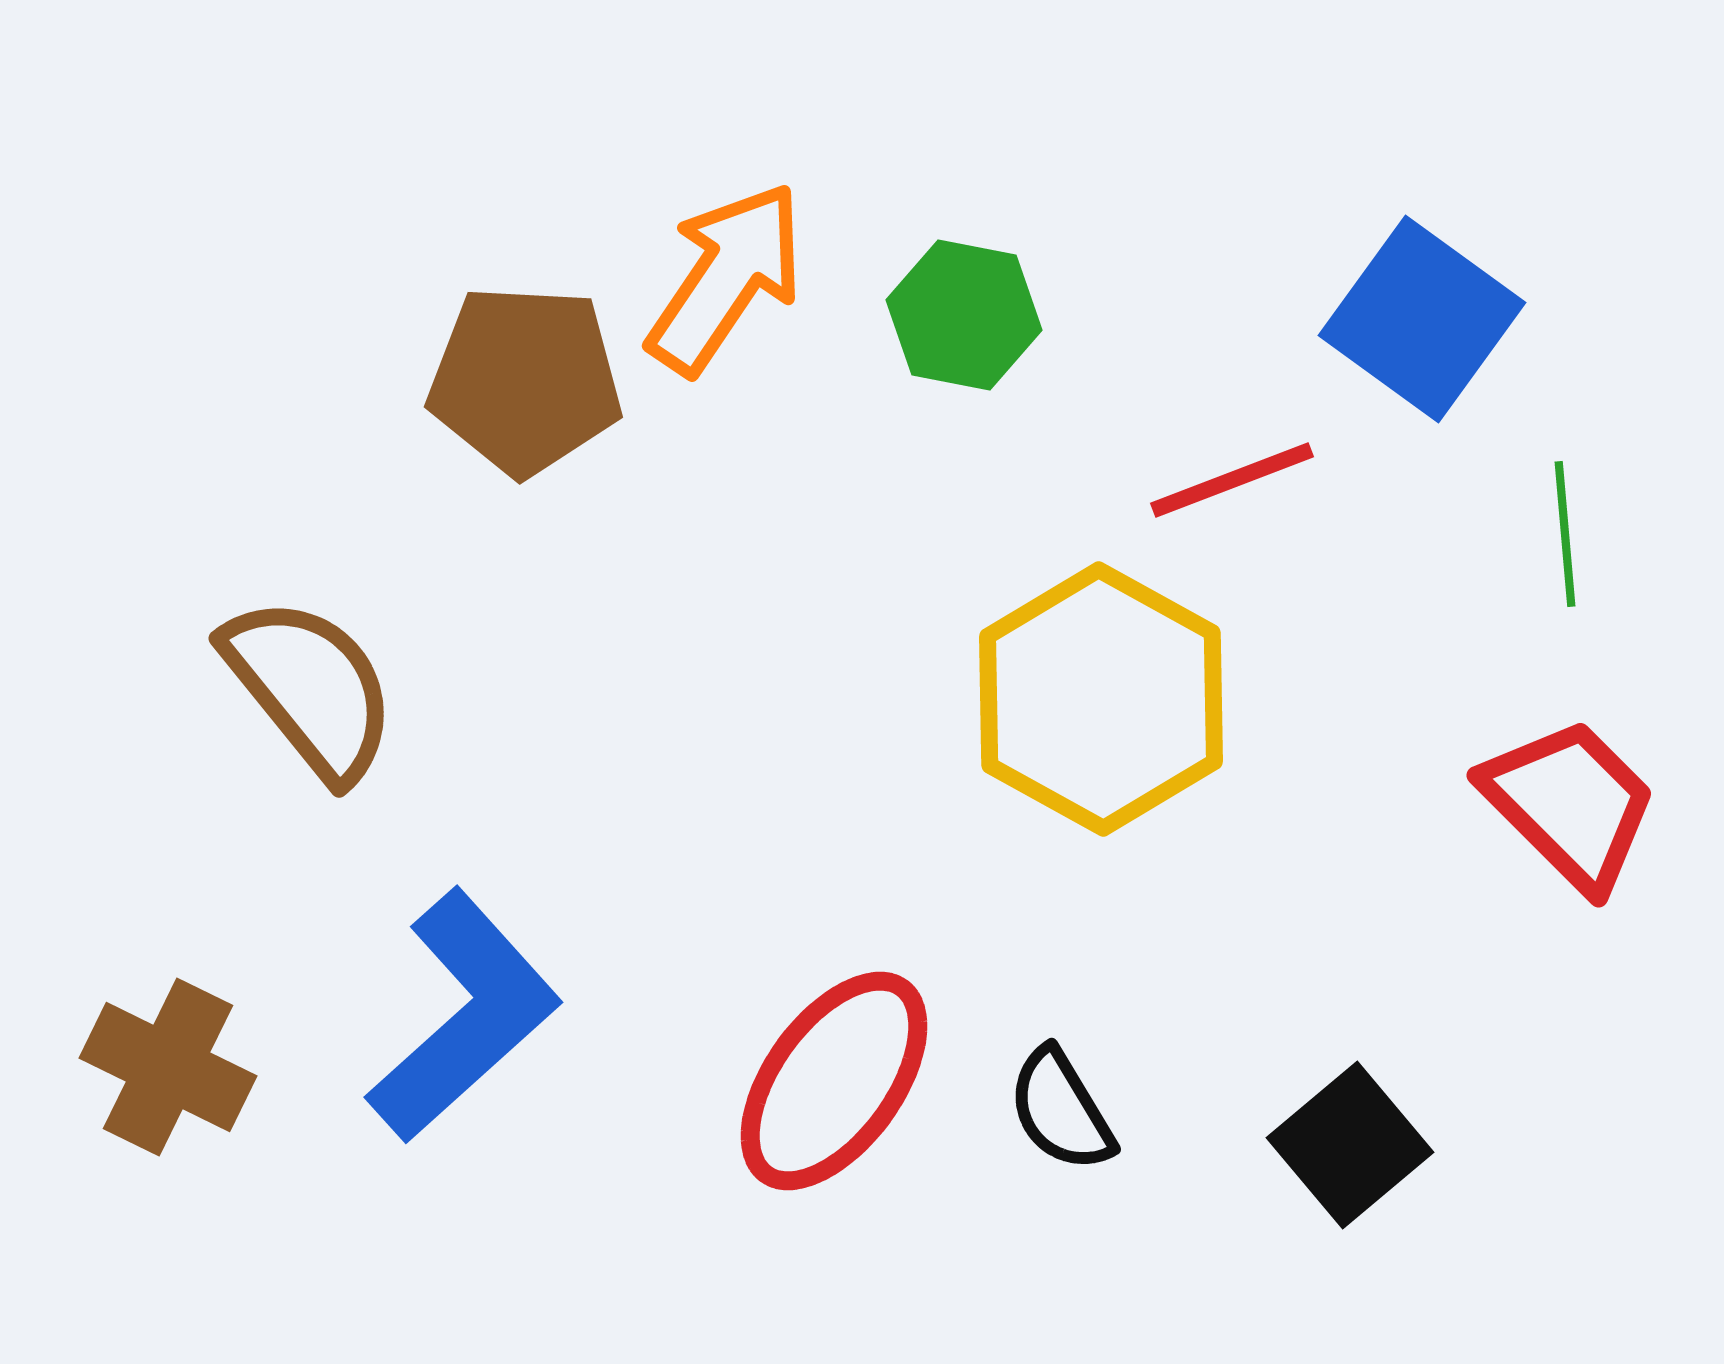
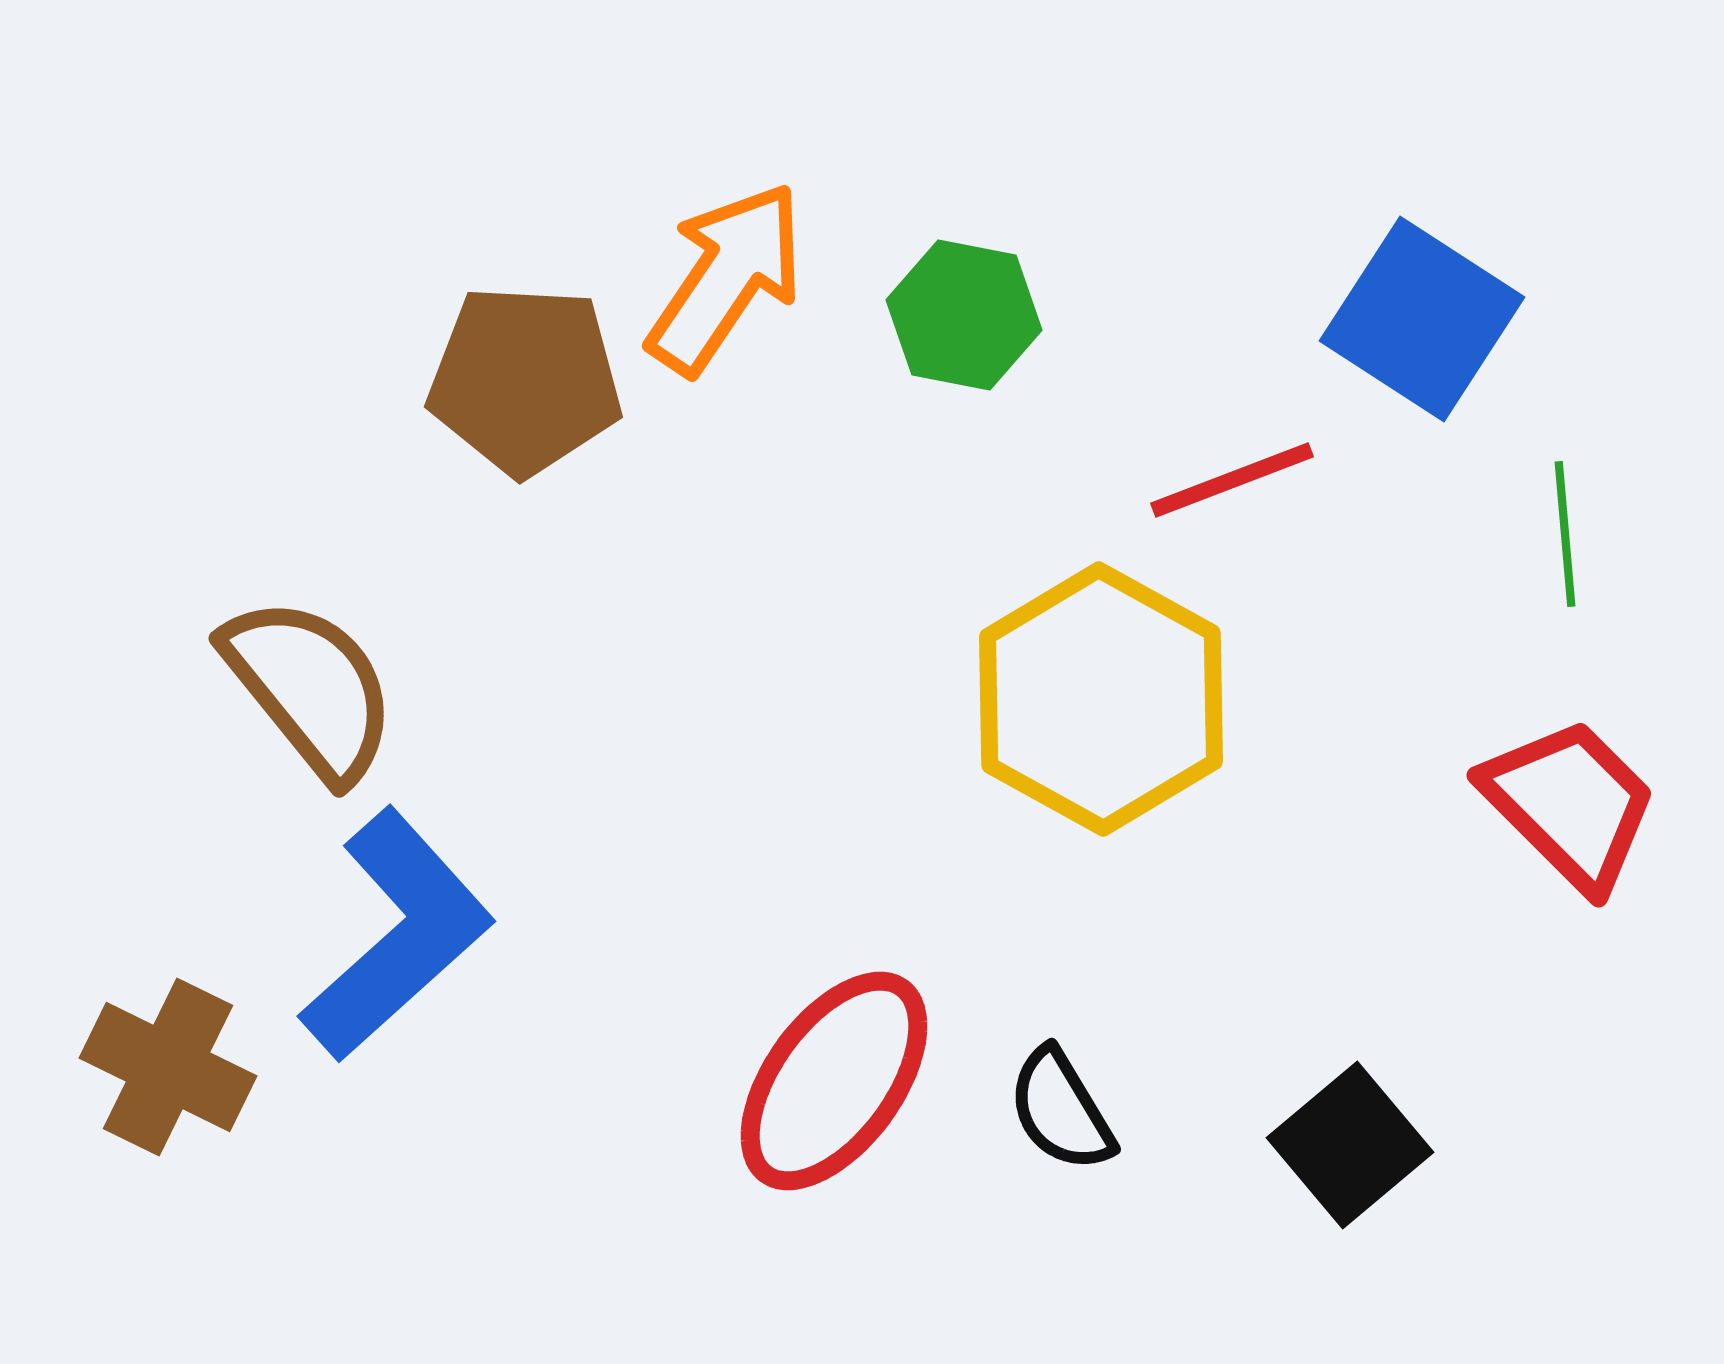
blue square: rotated 3 degrees counterclockwise
blue L-shape: moved 67 px left, 81 px up
